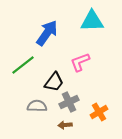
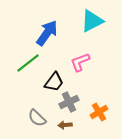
cyan triangle: rotated 25 degrees counterclockwise
green line: moved 5 px right, 2 px up
gray semicircle: moved 12 px down; rotated 138 degrees counterclockwise
